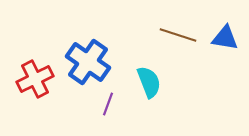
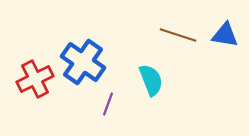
blue triangle: moved 3 px up
blue cross: moved 5 px left
cyan semicircle: moved 2 px right, 2 px up
